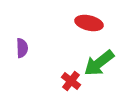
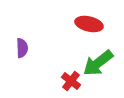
red ellipse: moved 1 px down
green arrow: moved 1 px left
